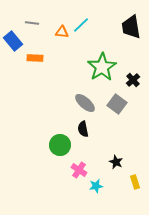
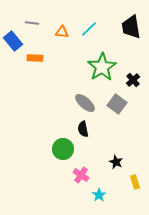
cyan line: moved 8 px right, 4 px down
green circle: moved 3 px right, 4 px down
pink cross: moved 2 px right, 5 px down
cyan star: moved 3 px right, 9 px down; rotated 24 degrees counterclockwise
